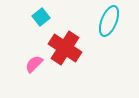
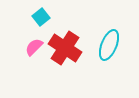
cyan ellipse: moved 24 px down
pink semicircle: moved 17 px up
